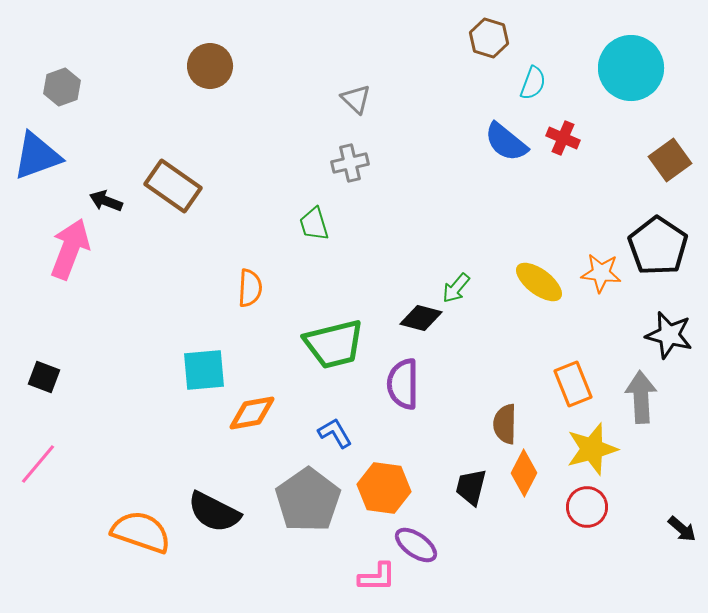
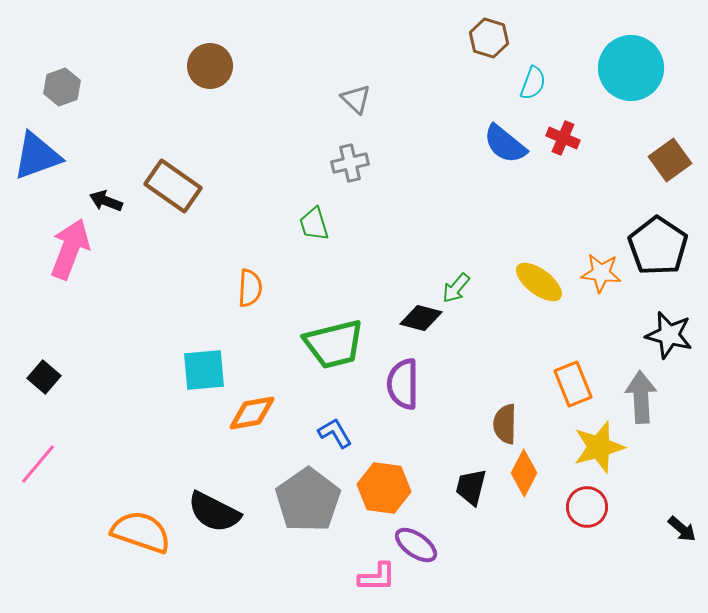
blue semicircle at (506, 142): moved 1 px left, 2 px down
black square at (44, 377): rotated 20 degrees clockwise
yellow star at (592, 449): moved 7 px right, 2 px up
